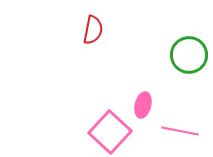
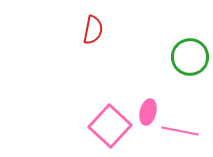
green circle: moved 1 px right, 2 px down
pink ellipse: moved 5 px right, 7 px down
pink square: moved 6 px up
